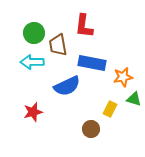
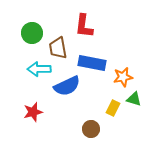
green circle: moved 2 px left
brown trapezoid: moved 3 px down
cyan arrow: moved 7 px right, 7 px down
yellow rectangle: moved 3 px right, 1 px up
